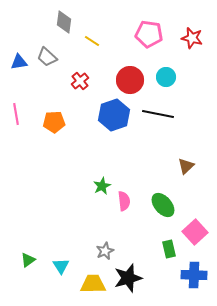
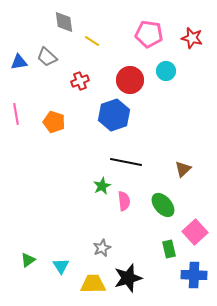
gray diamond: rotated 15 degrees counterclockwise
cyan circle: moved 6 px up
red cross: rotated 18 degrees clockwise
black line: moved 32 px left, 48 px down
orange pentagon: rotated 20 degrees clockwise
brown triangle: moved 3 px left, 3 px down
gray star: moved 3 px left, 3 px up
